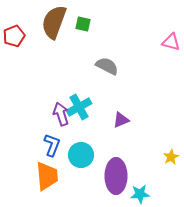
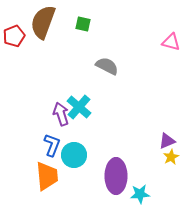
brown semicircle: moved 11 px left
cyan cross: rotated 20 degrees counterclockwise
purple triangle: moved 46 px right, 21 px down
cyan circle: moved 7 px left
